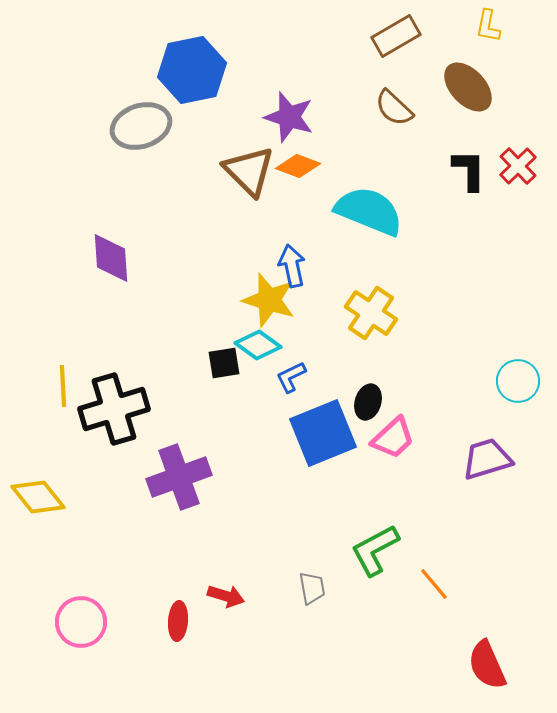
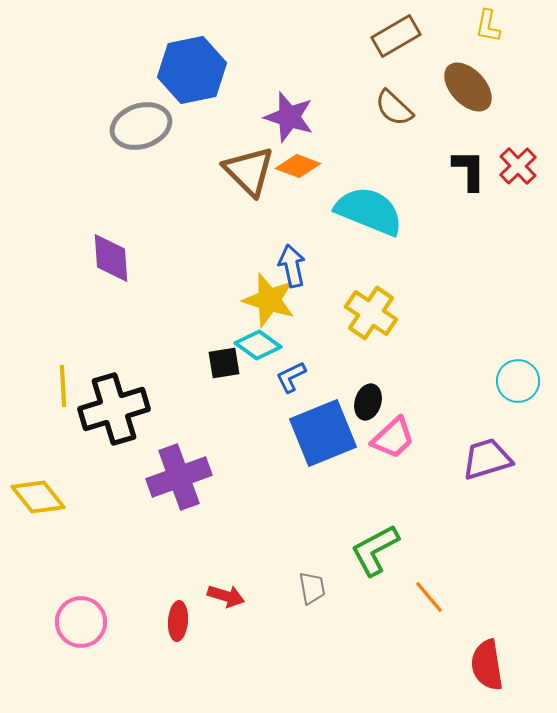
orange line: moved 5 px left, 13 px down
red semicircle: rotated 15 degrees clockwise
